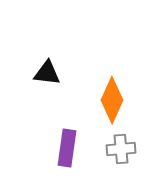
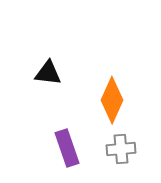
black triangle: moved 1 px right
purple rectangle: rotated 27 degrees counterclockwise
